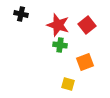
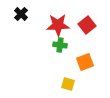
black cross: rotated 32 degrees clockwise
red star: rotated 20 degrees counterclockwise
